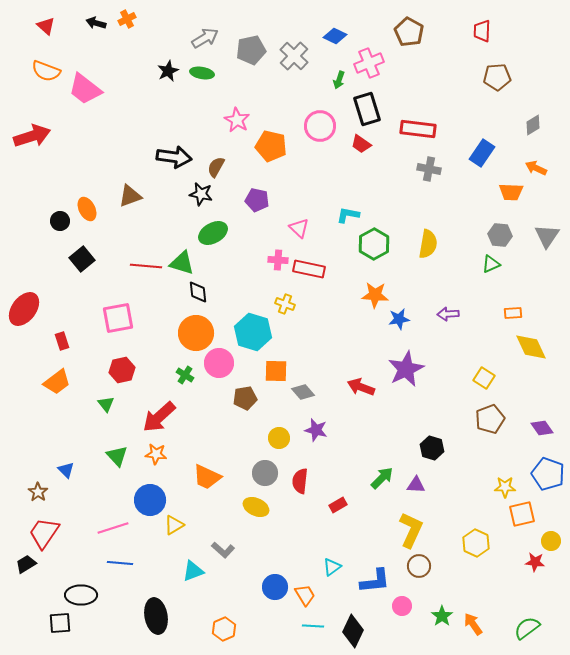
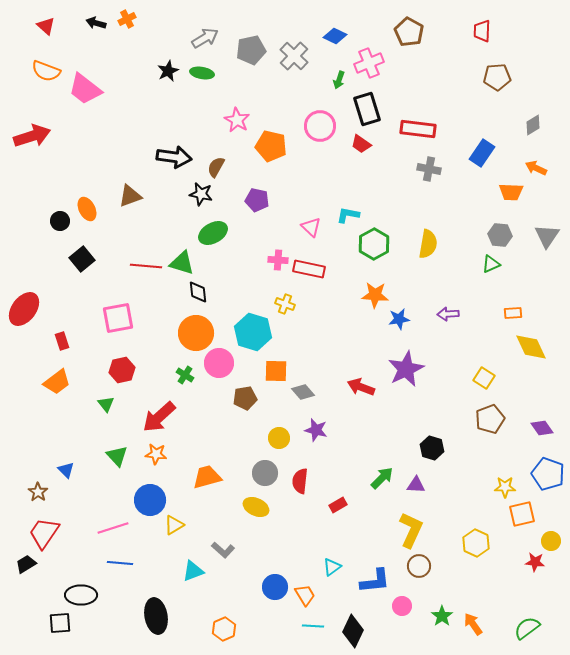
pink triangle at (299, 228): moved 12 px right, 1 px up
orange trapezoid at (207, 477): rotated 140 degrees clockwise
